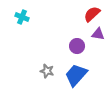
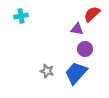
cyan cross: moved 1 px left, 1 px up; rotated 32 degrees counterclockwise
purple triangle: moved 21 px left, 5 px up
purple circle: moved 8 px right, 3 px down
blue trapezoid: moved 2 px up
